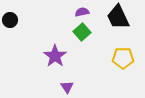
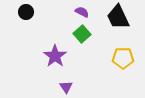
purple semicircle: rotated 40 degrees clockwise
black circle: moved 16 px right, 8 px up
green square: moved 2 px down
purple triangle: moved 1 px left
